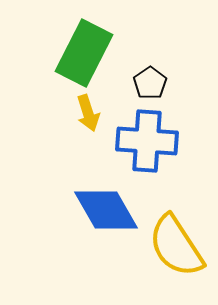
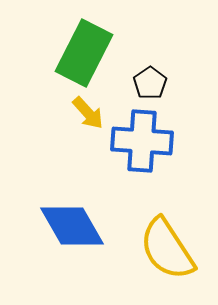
yellow arrow: rotated 24 degrees counterclockwise
blue cross: moved 5 px left
blue diamond: moved 34 px left, 16 px down
yellow semicircle: moved 9 px left, 3 px down
